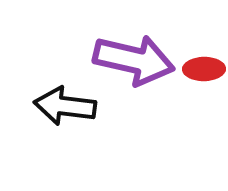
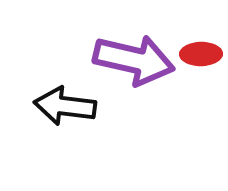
red ellipse: moved 3 px left, 15 px up
